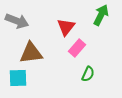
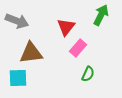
pink rectangle: moved 1 px right
